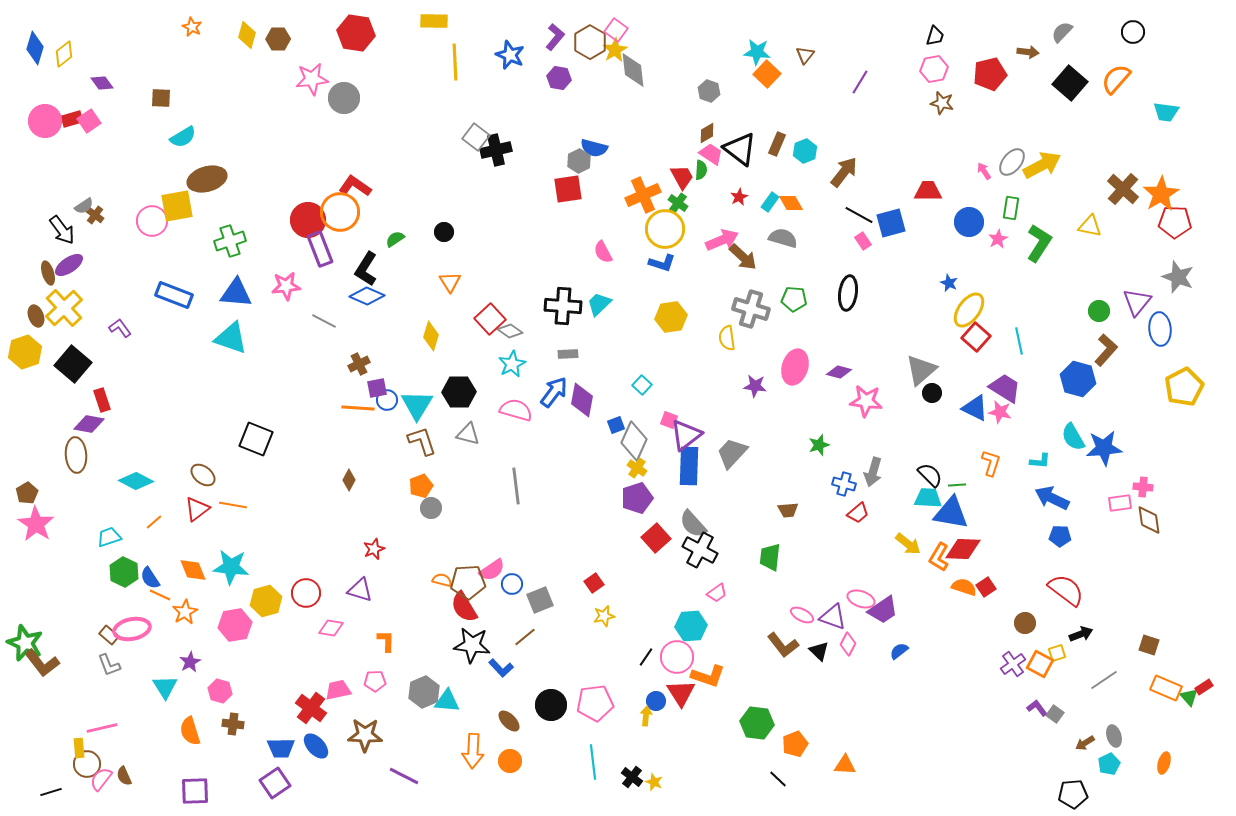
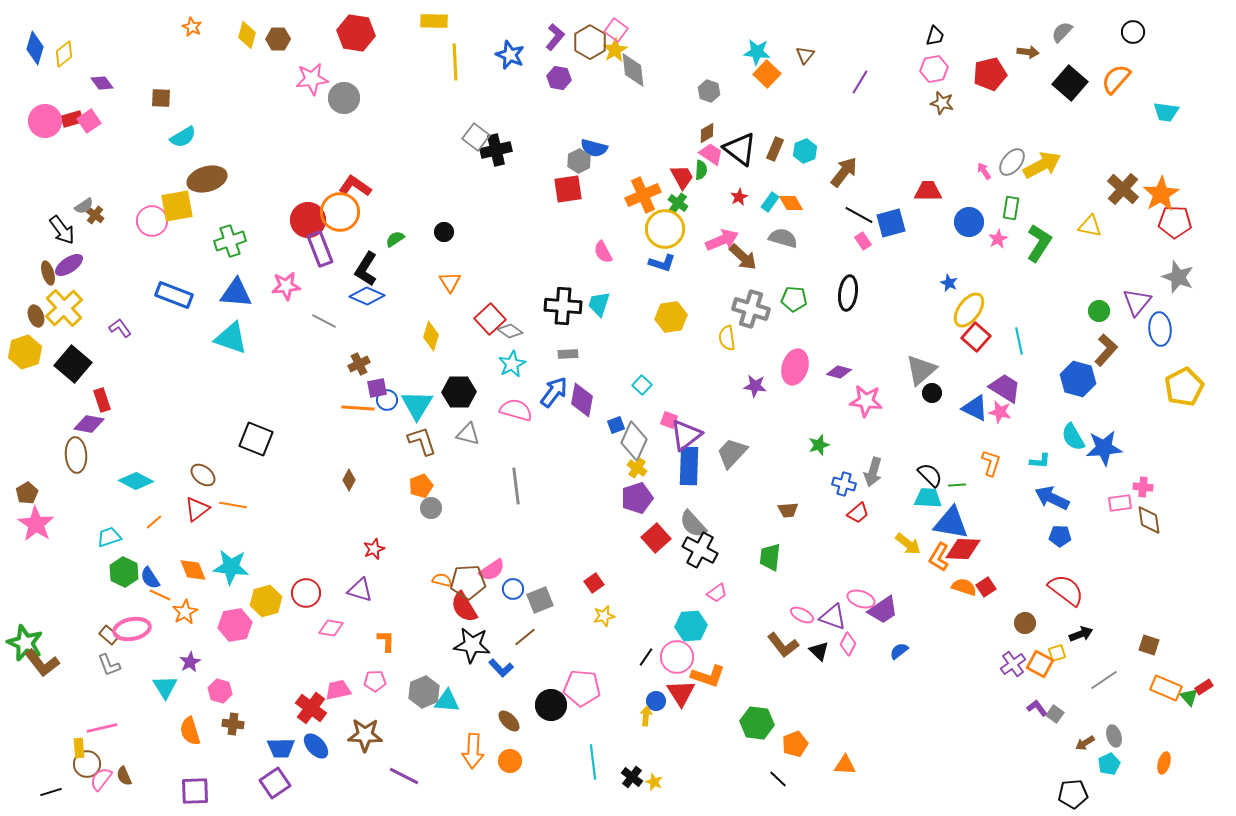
brown rectangle at (777, 144): moved 2 px left, 5 px down
cyan trapezoid at (599, 304): rotated 28 degrees counterclockwise
blue triangle at (951, 513): moved 10 px down
blue circle at (512, 584): moved 1 px right, 5 px down
pink pentagon at (595, 703): moved 13 px left, 15 px up; rotated 12 degrees clockwise
